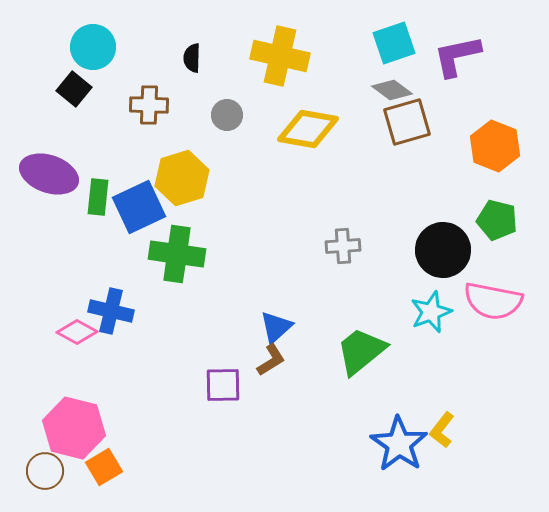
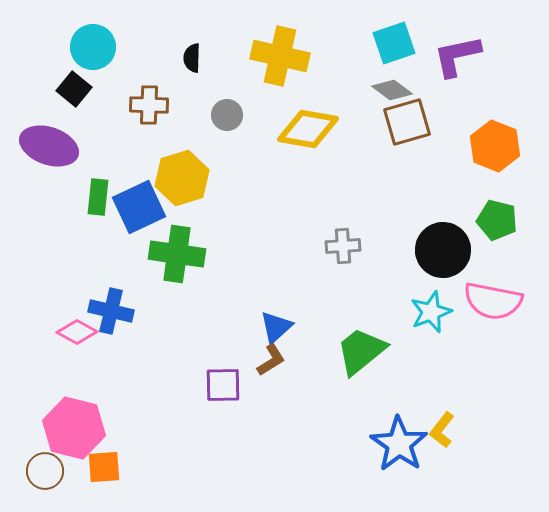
purple ellipse: moved 28 px up
orange square: rotated 27 degrees clockwise
